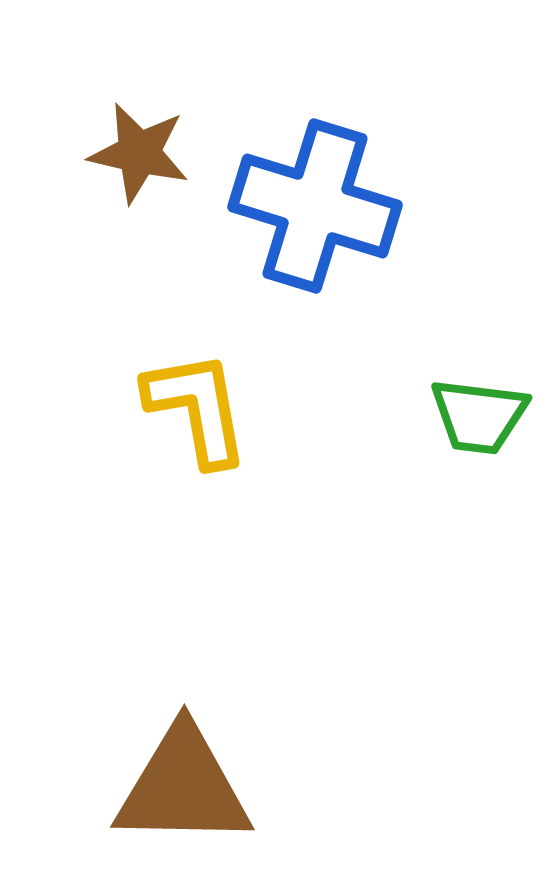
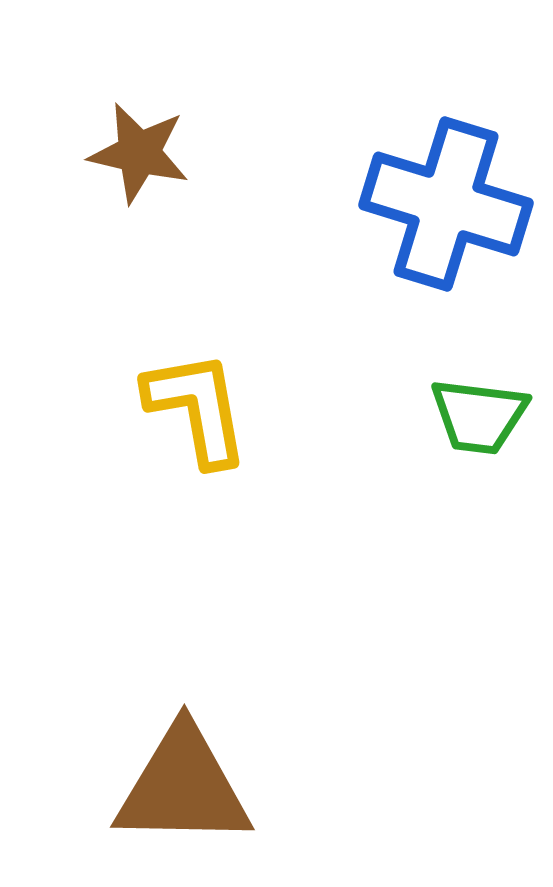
blue cross: moved 131 px right, 2 px up
